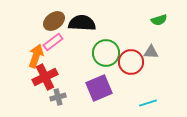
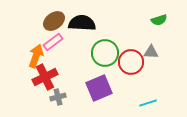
green circle: moved 1 px left
